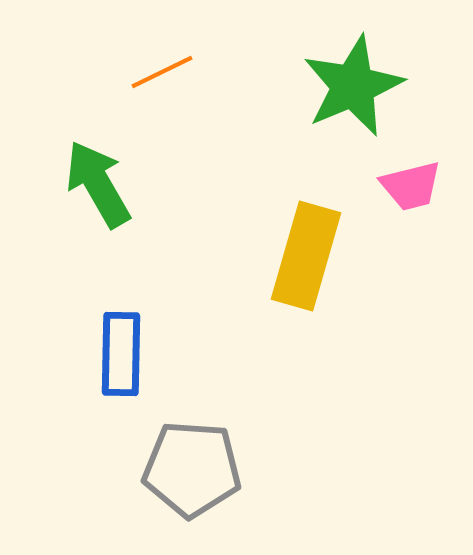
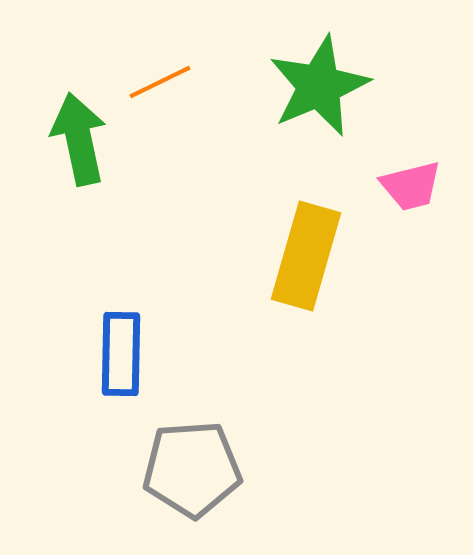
orange line: moved 2 px left, 10 px down
green star: moved 34 px left
green arrow: moved 19 px left, 45 px up; rotated 18 degrees clockwise
gray pentagon: rotated 8 degrees counterclockwise
